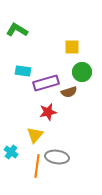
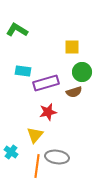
brown semicircle: moved 5 px right
